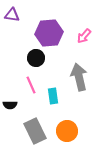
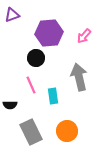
purple triangle: rotated 28 degrees counterclockwise
gray rectangle: moved 4 px left, 1 px down
